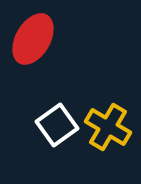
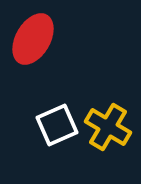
white square: rotated 12 degrees clockwise
